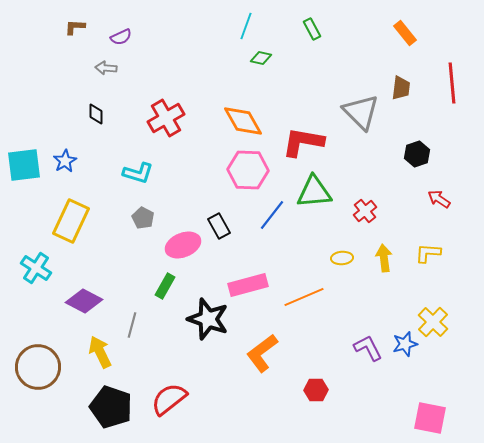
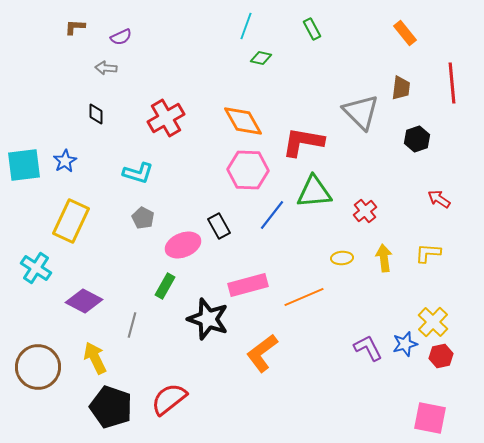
black hexagon at (417, 154): moved 15 px up
yellow arrow at (100, 352): moved 5 px left, 6 px down
red hexagon at (316, 390): moved 125 px right, 34 px up; rotated 10 degrees counterclockwise
